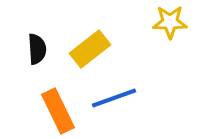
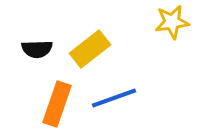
yellow star: moved 2 px right; rotated 8 degrees counterclockwise
black semicircle: rotated 92 degrees clockwise
orange rectangle: moved 1 px left, 7 px up; rotated 45 degrees clockwise
